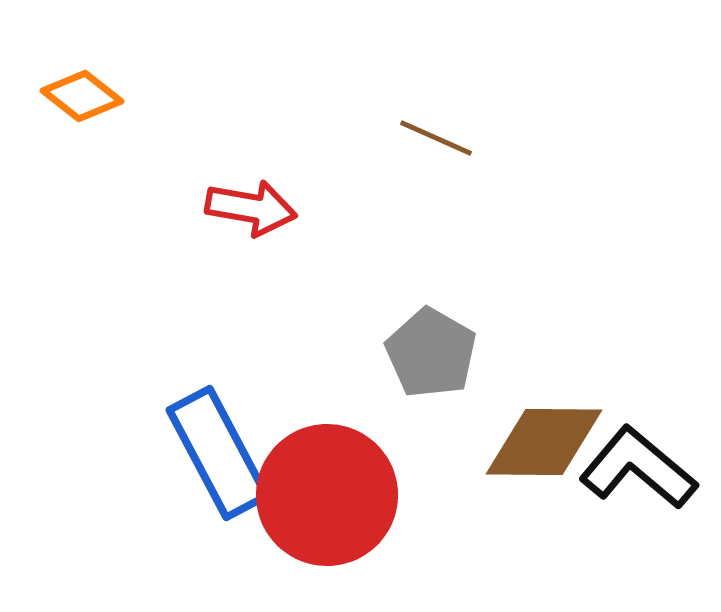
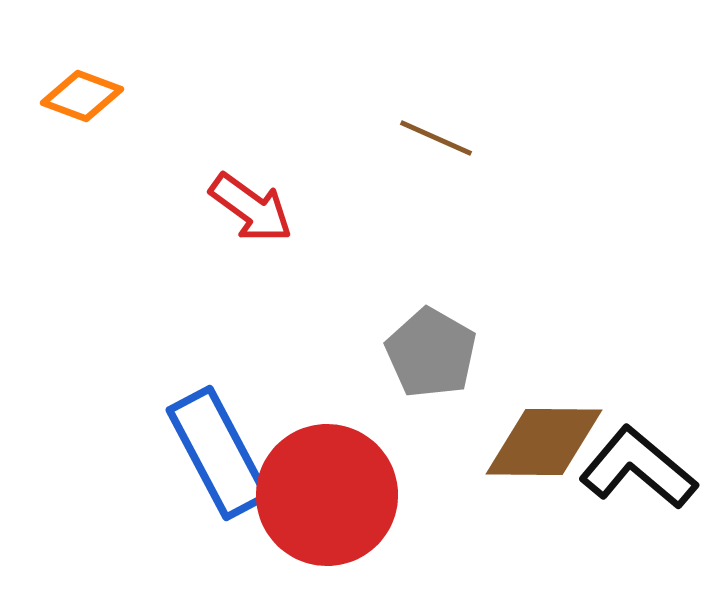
orange diamond: rotated 18 degrees counterclockwise
red arrow: rotated 26 degrees clockwise
